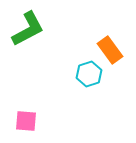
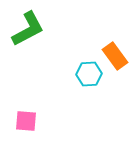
orange rectangle: moved 5 px right, 6 px down
cyan hexagon: rotated 15 degrees clockwise
